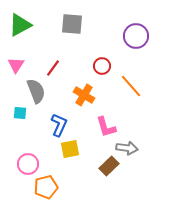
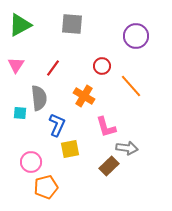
gray semicircle: moved 3 px right, 7 px down; rotated 15 degrees clockwise
orange cross: moved 1 px down
blue L-shape: moved 2 px left
pink circle: moved 3 px right, 2 px up
